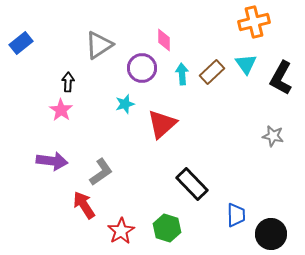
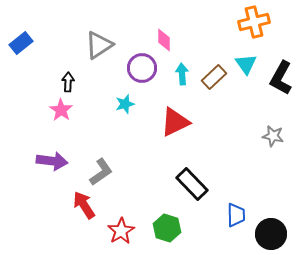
brown rectangle: moved 2 px right, 5 px down
red triangle: moved 13 px right, 2 px up; rotated 16 degrees clockwise
